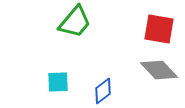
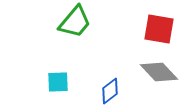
gray diamond: moved 2 px down
blue diamond: moved 7 px right
